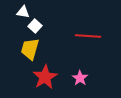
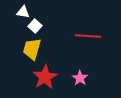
yellow trapezoid: moved 2 px right
